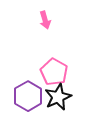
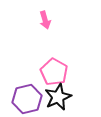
purple hexagon: moved 1 px left, 3 px down; rotated 16 degrees clockwise
